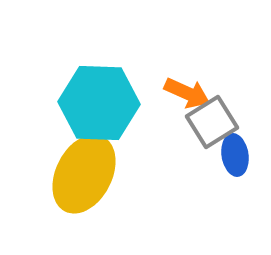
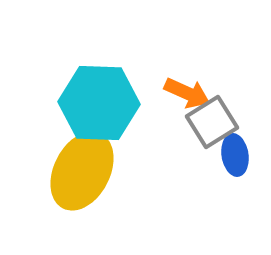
yellow ellipse: moved 2 px left, 3 px up
